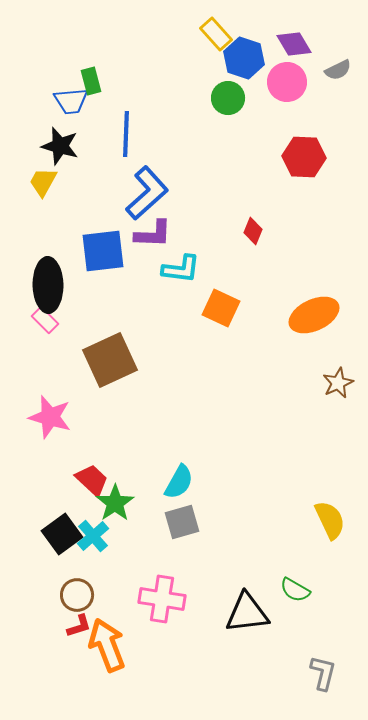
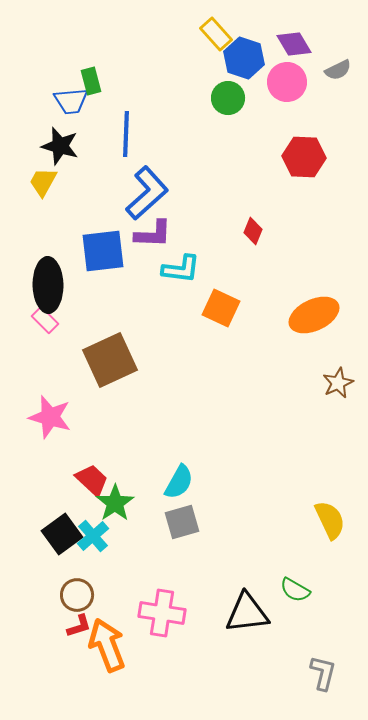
pink cross: moved 14 px down
